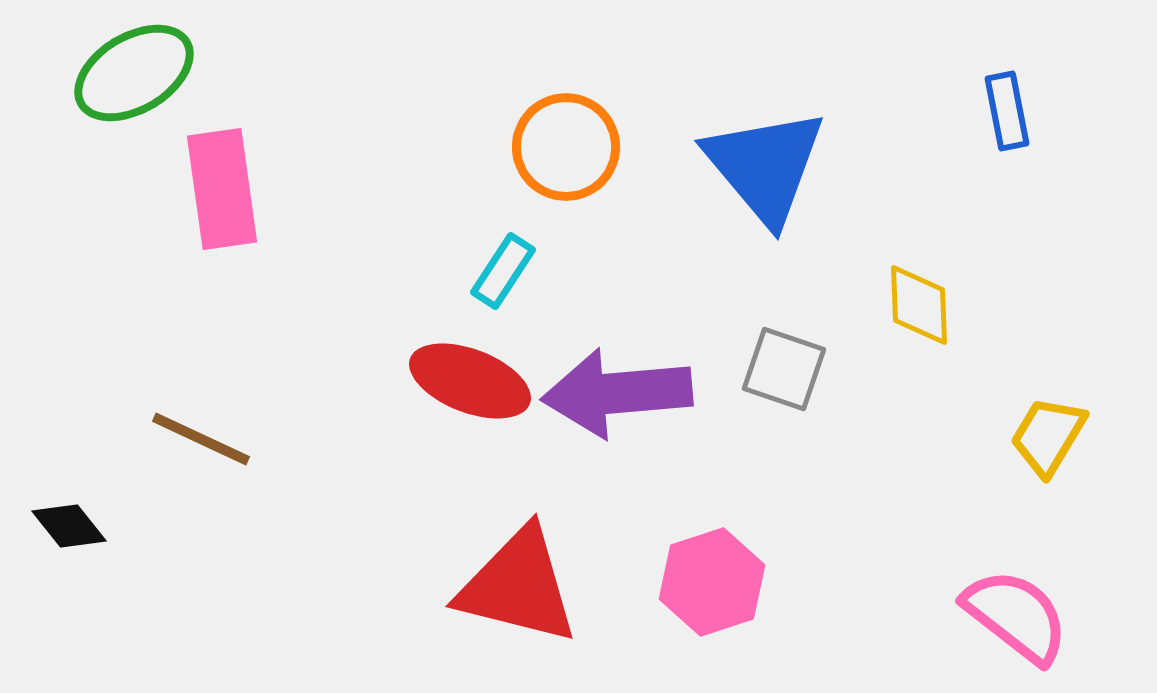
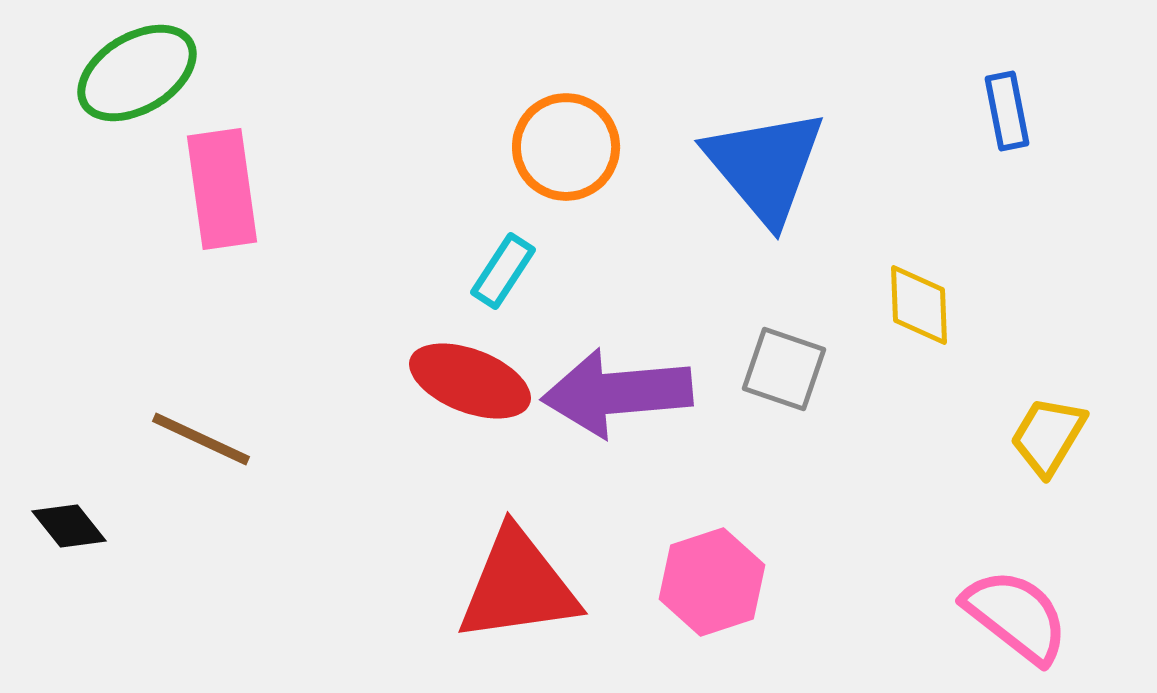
green ellipse: moved 3 px right
red triangle: rotated 22 degrees counterclockwise
